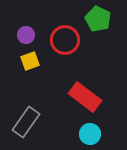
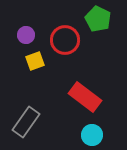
yellow square: moved 5 px right
cyan circle: moved 2 px right, 1 px down
